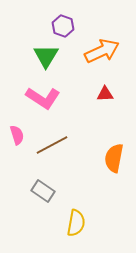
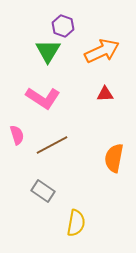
green triangle: moved 2 px right, 5 px up
